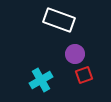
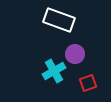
red square: moved 4 px right, 8 px down
cyan cross: moved 13 px right, 9 px up
